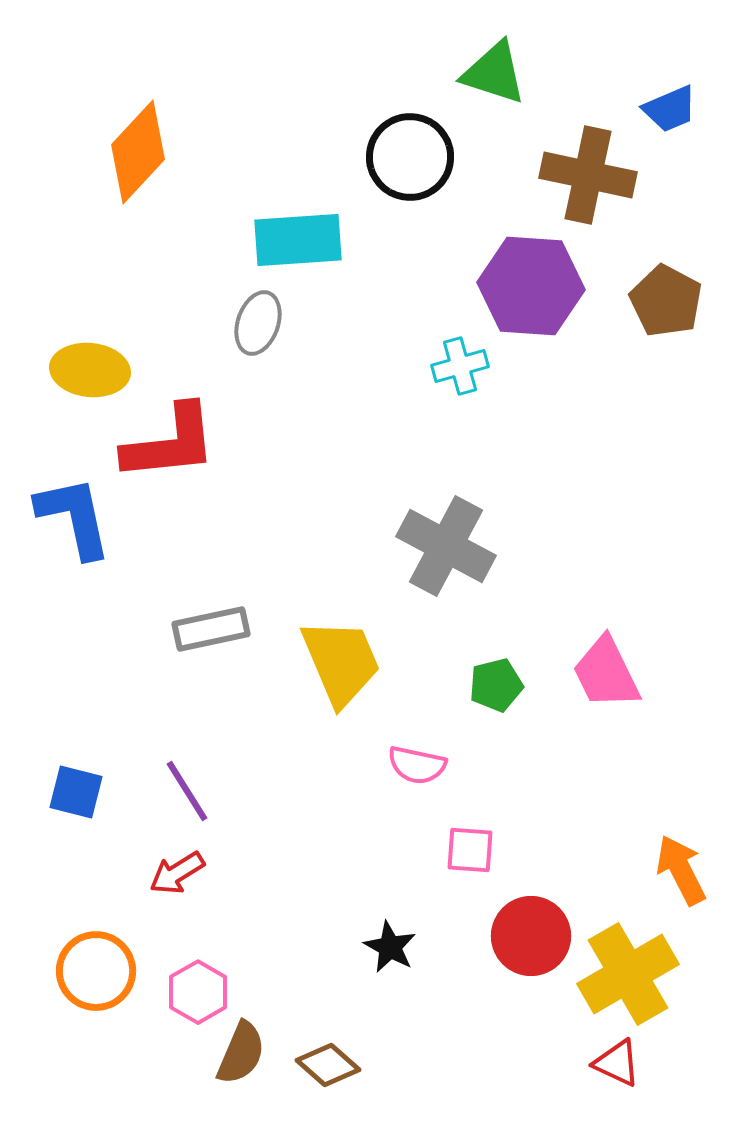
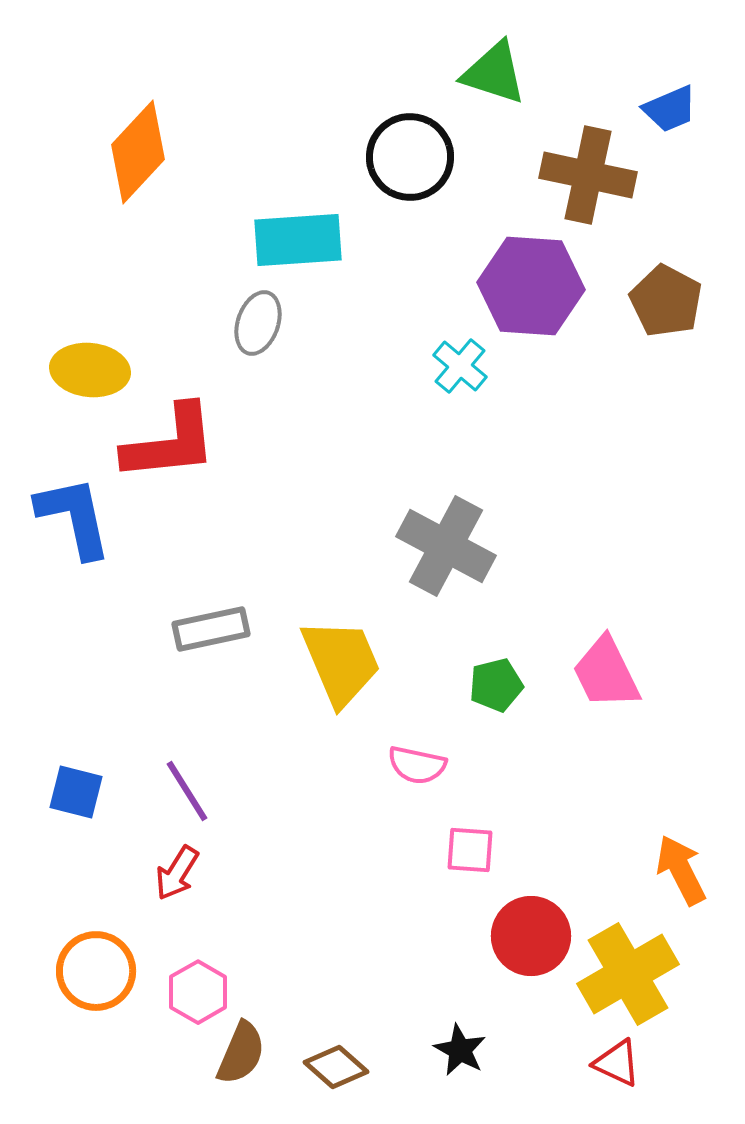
cyan cross: rotated 34 degrees counterclockwise
red arrow: rotated 26 degrees counterclockwise
black star: moved 70 px right, 103 px down
brown diamond: moved 8 px right, 2 px down
